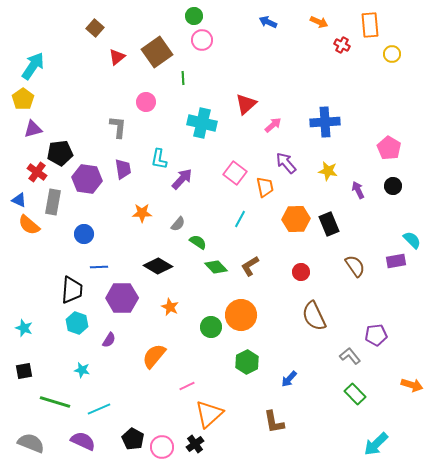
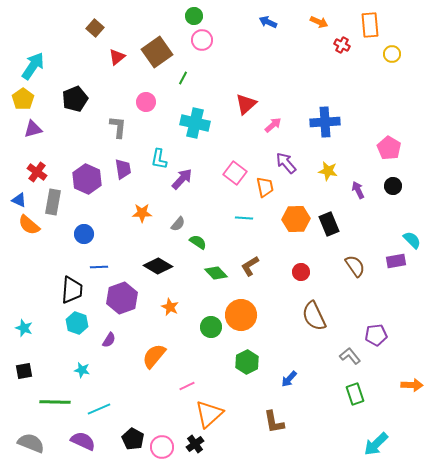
green line at (183, 78): rotated 32 degrees clockwise
cyan cross at (202, 123): moved 7 px left
black pentagon at (60, 153): moved 15 px right, 54 px up; rotated 15 degrees counterclockwise
purple hexagon at (87, 179): rotated 16 degrees clockwise
cyan line at (240, 219): moved 4 px right, 1 px up; rotated 66 degrees clockwise
green diamond at (216, 267): moved 6 px down
purple hexagon at (122, 298): rotated 20 degrees counterclockwise
orange arrow at (412, 385): rotated 15 degrees counterclockwise
green rectangle at (355, 394): rotated 25 degrees clockwise
green line at (55, 402): rotated 16 degrees counterclockwise
